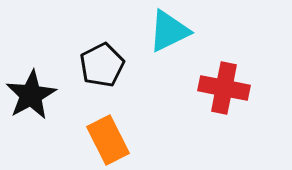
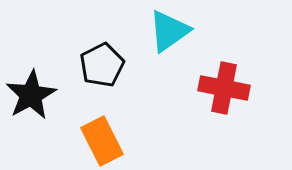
cyan triangle: rotated 9 degrees counterclockwise
orange rectangle: moved 6 px left, 1 px down
